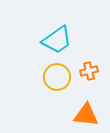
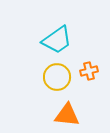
orange triangle: moved 19 px left
